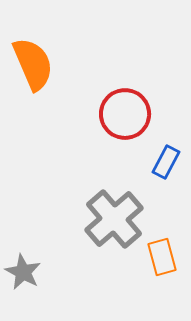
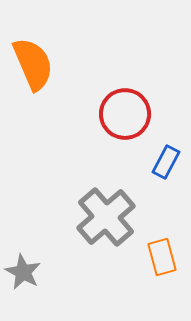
gray cross: moved 8 px left, 2 px up
